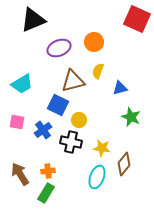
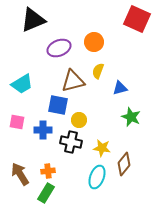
blue square: rotated 15 degrees counterclockwise
blue cross: rotated 36 degrees clockwise
